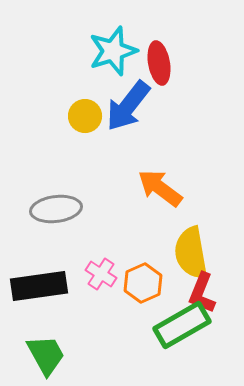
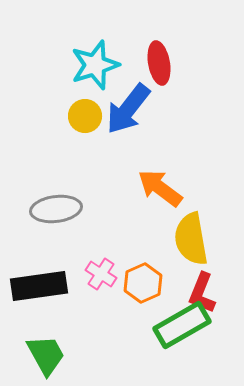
cyan star: moved 18 px left, 14 px down
blue arrow: moved 3 px down
yellow semicircle: moved 14 px up
